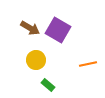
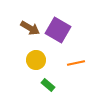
orange line: moved 12 px left, 1 px up
